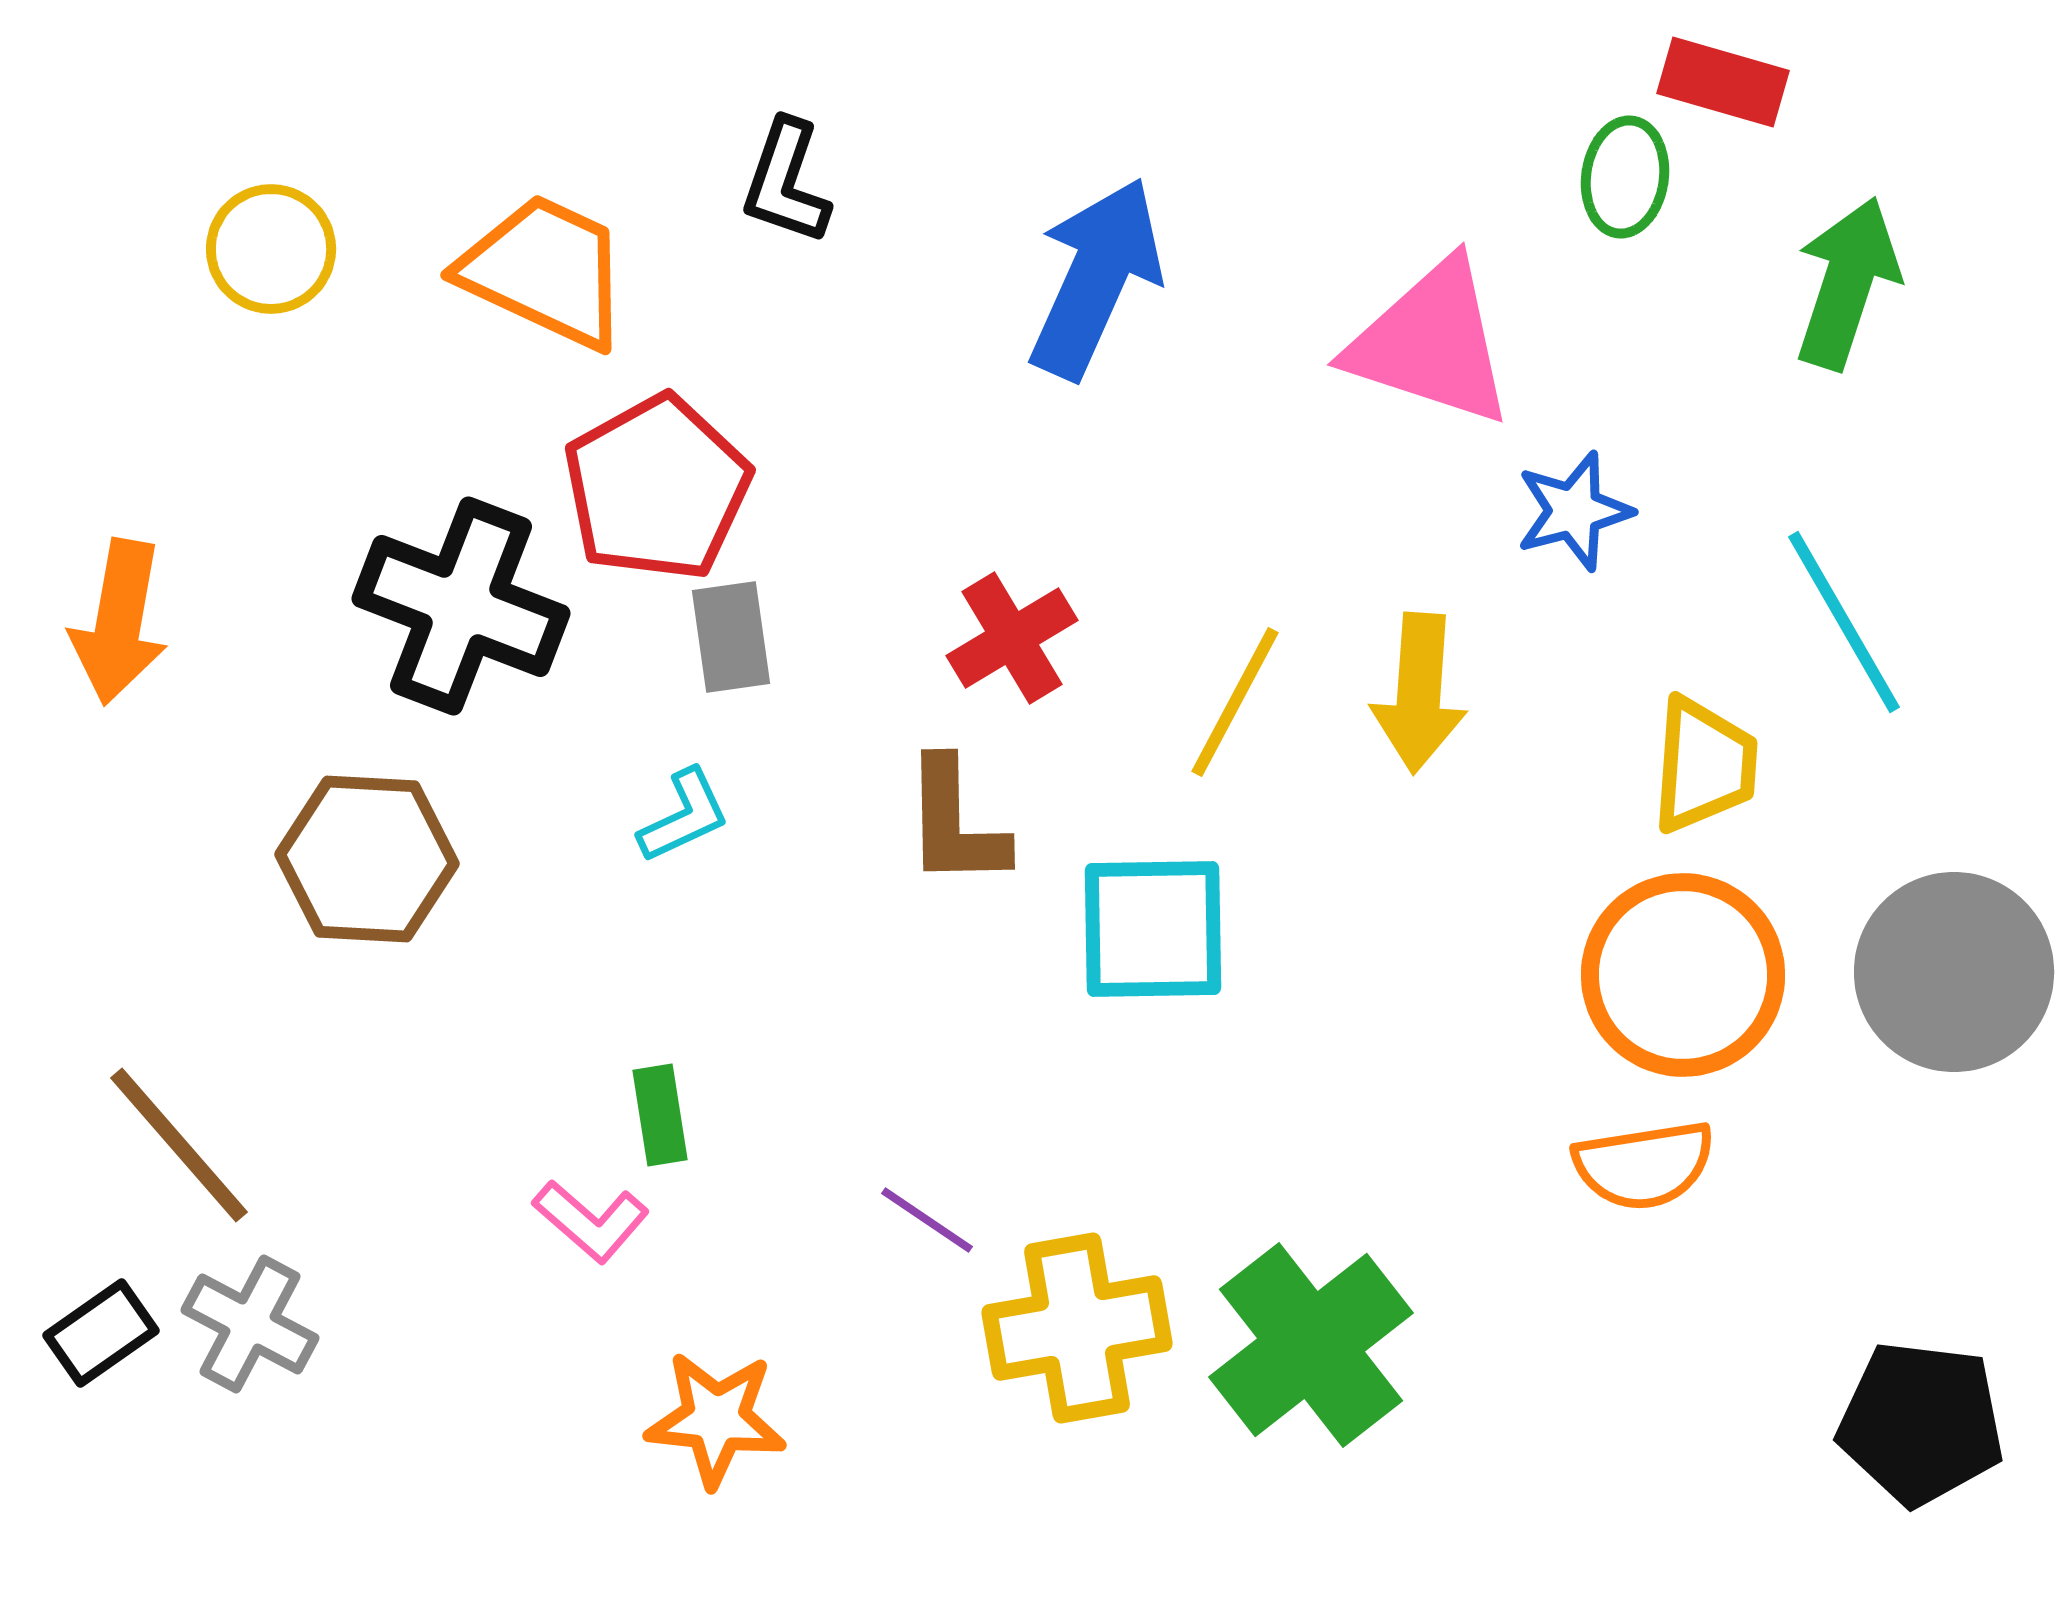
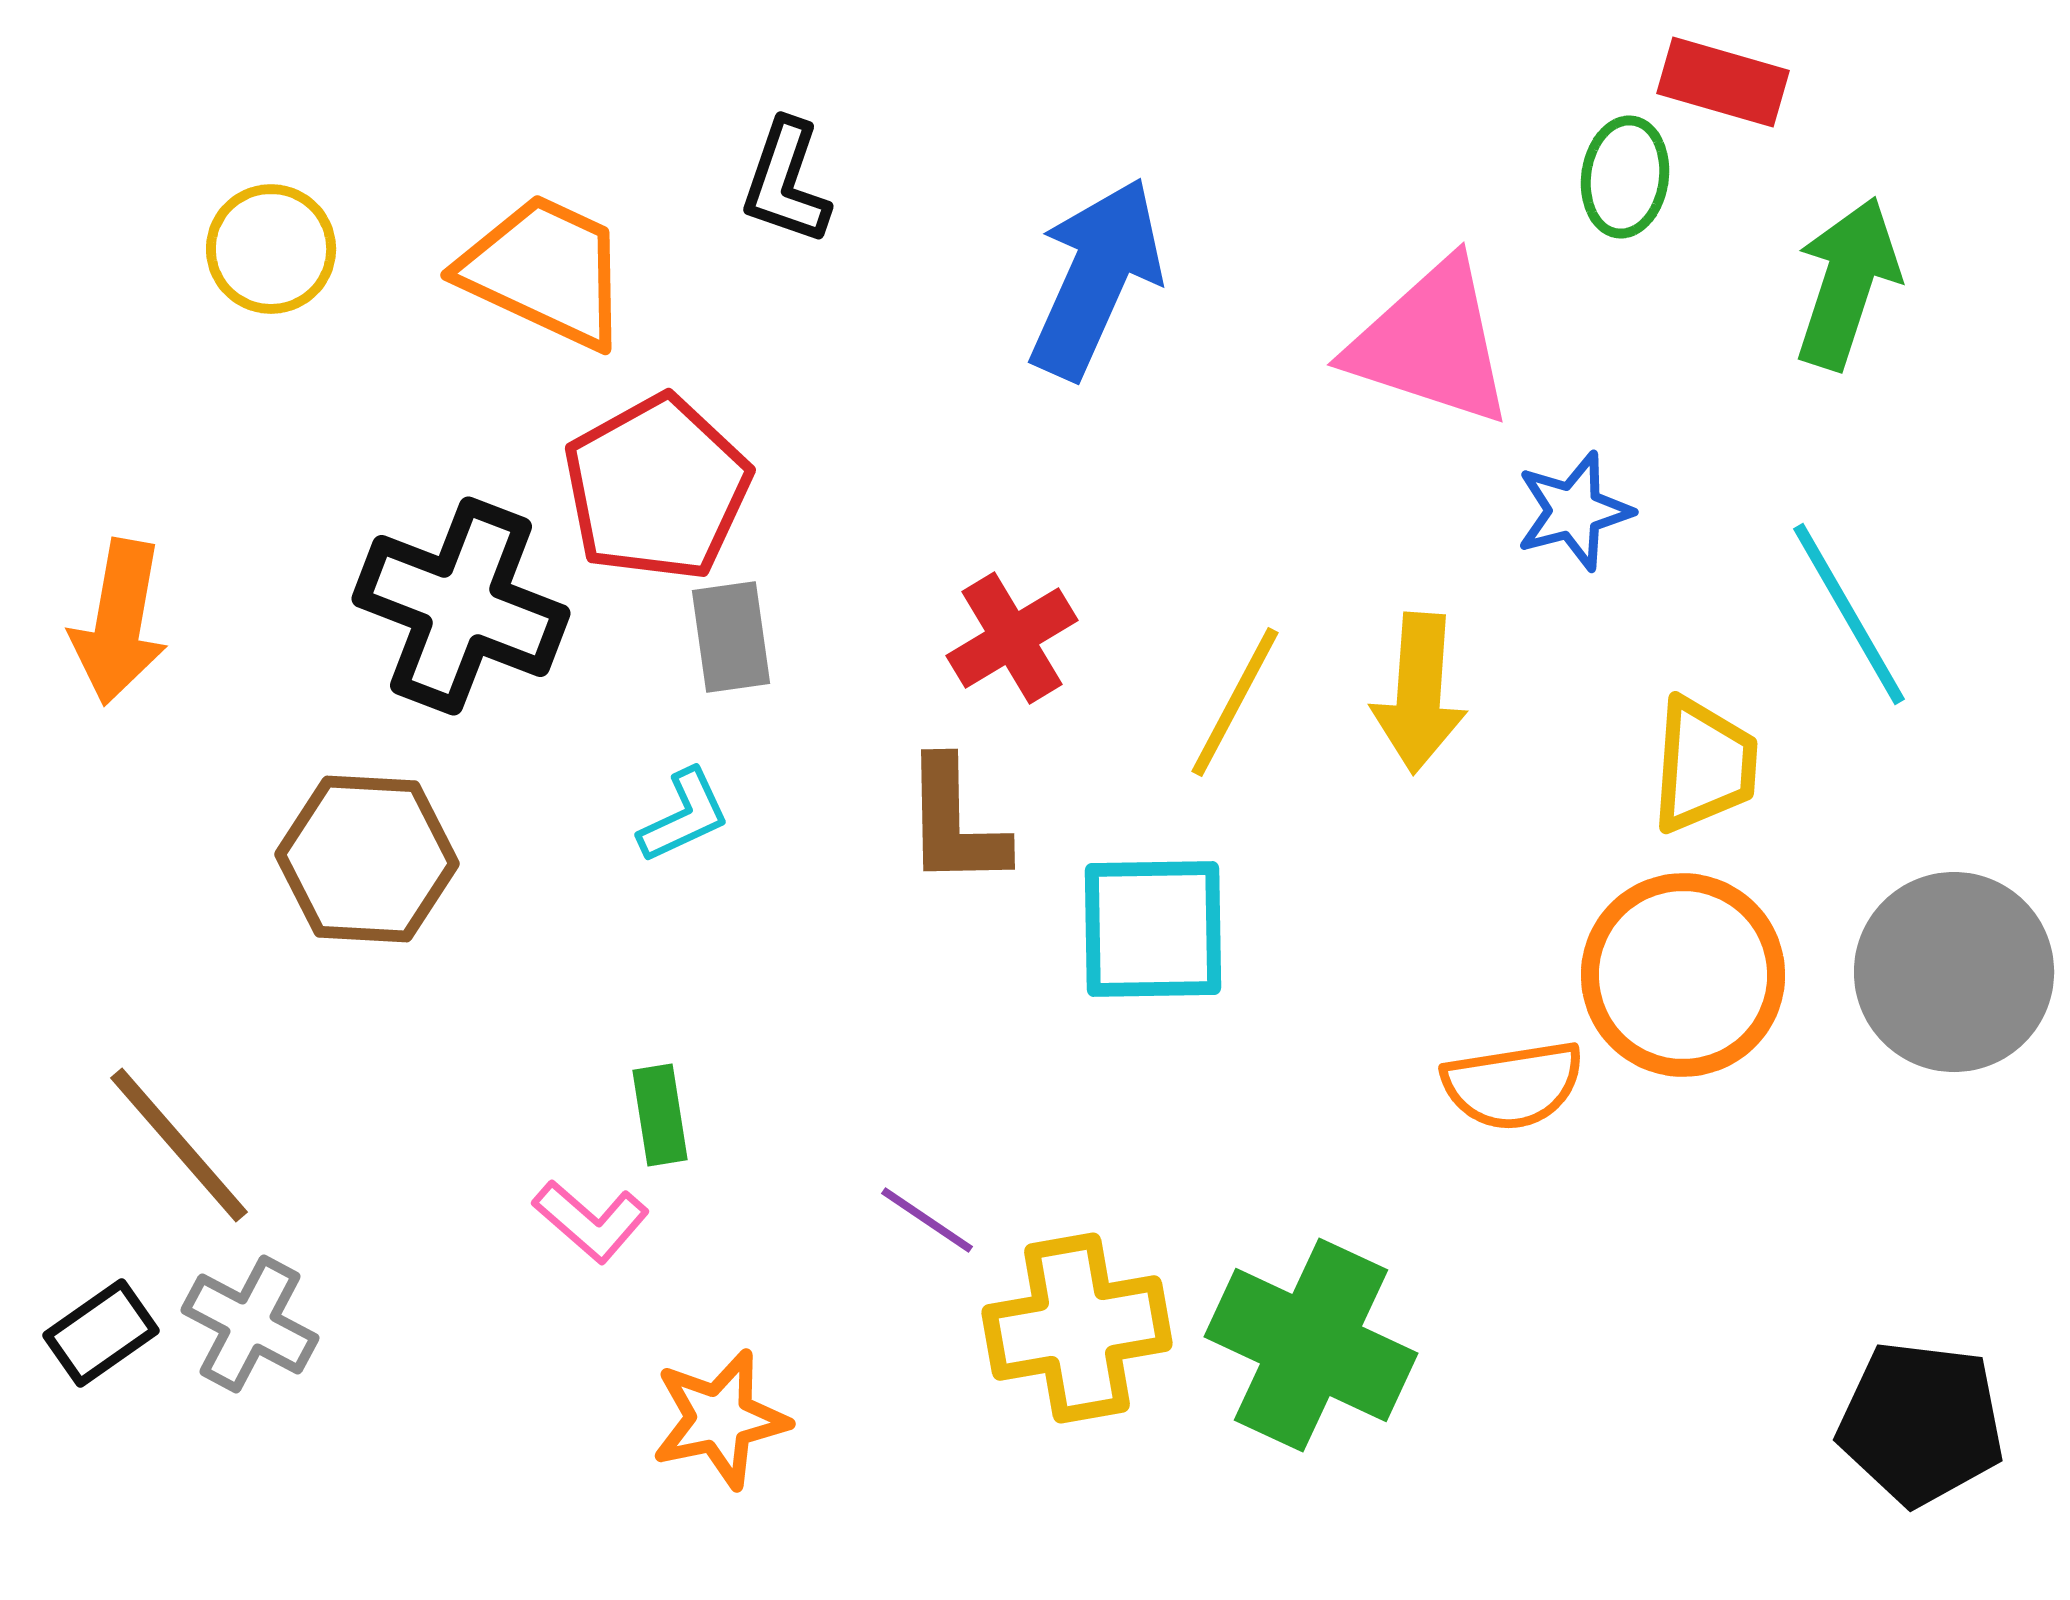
cyan line: moved 5 px right, 8 px up
orange semicircle: moved 131 px left, 80 px up
green cross: rotated 27 degrees counterclockwise
orange star: moved 4 px right; rotated 18 degrees counterclockwise
